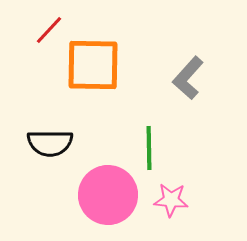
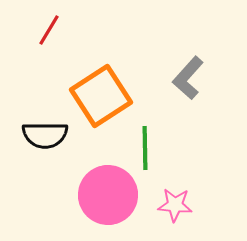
red line: rotated 12 degrees counterclockwise
orange square: moved 8 px right, 31 px down; rotated 34 degrees counterclockwise
black semicircle: moved 5 px left, 8 px up
green line: moved 4 px left
pink star: moved 4 px right, 5 px down
